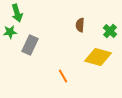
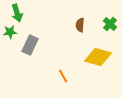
green cross: moved 7 px up
